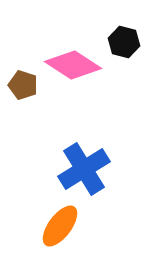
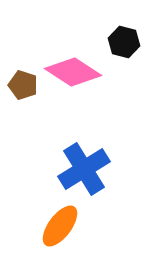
pink diamond: moved 7 px down
